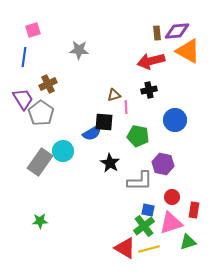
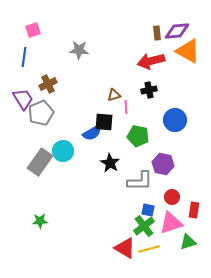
gray pentagon: rotated 15 degrees clockwise
